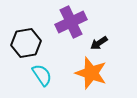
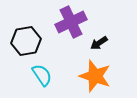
black hexagon: moved 2 px up
orange star: moved 4 px right, 3 px down
